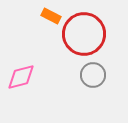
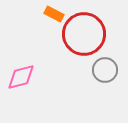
orange rectangle: moved 3 px right, 2 px up
gray circle: moved 12 px right, 5 px up
